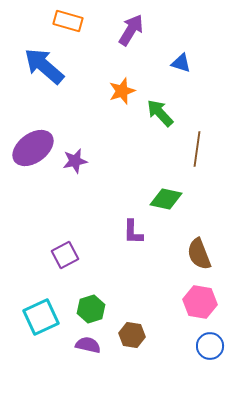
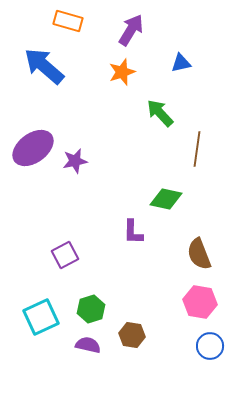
blue triangle: rotated 30 degrees counterclockwise
orange star: moved 19 px up
